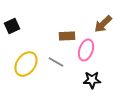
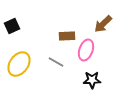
yellow ellipse: moved 7 px left
